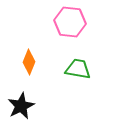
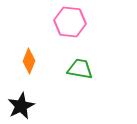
orange diamond: moved 1 px up
green trapezoid: moved 2 px right
